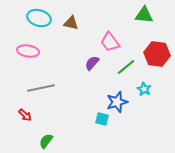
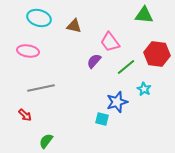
brown triangle: moved 3 px right, 3 px down
purple semicircle: moved 2 px right, 2 px up
